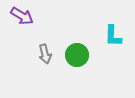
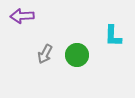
purple arrow: rotated 145 degrees clockwise
gray arrow: rotated 42 degrees clockwise
